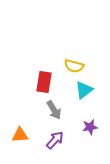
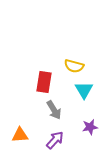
cyan triangle: rotated 24 degrees counterclockwise
